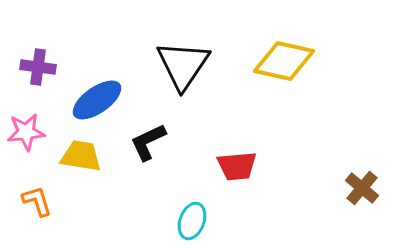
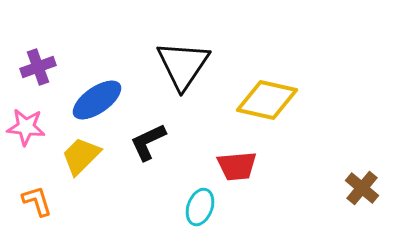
yellow diamond: moved 17 px left, 39 px down
purple cross: rotated 28 degrees counterclockwise
pink star: moved 5 px up; rotated 12 degrees clockwise
yellow trapezoid: rotated 54 degrees counterclockwise
cyan ellipse: moved 8 px right, 14 px up
